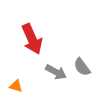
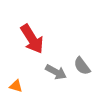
red arrow: rotated 8 degrees counterclockwise
gray semicircle: moved 1 px up
